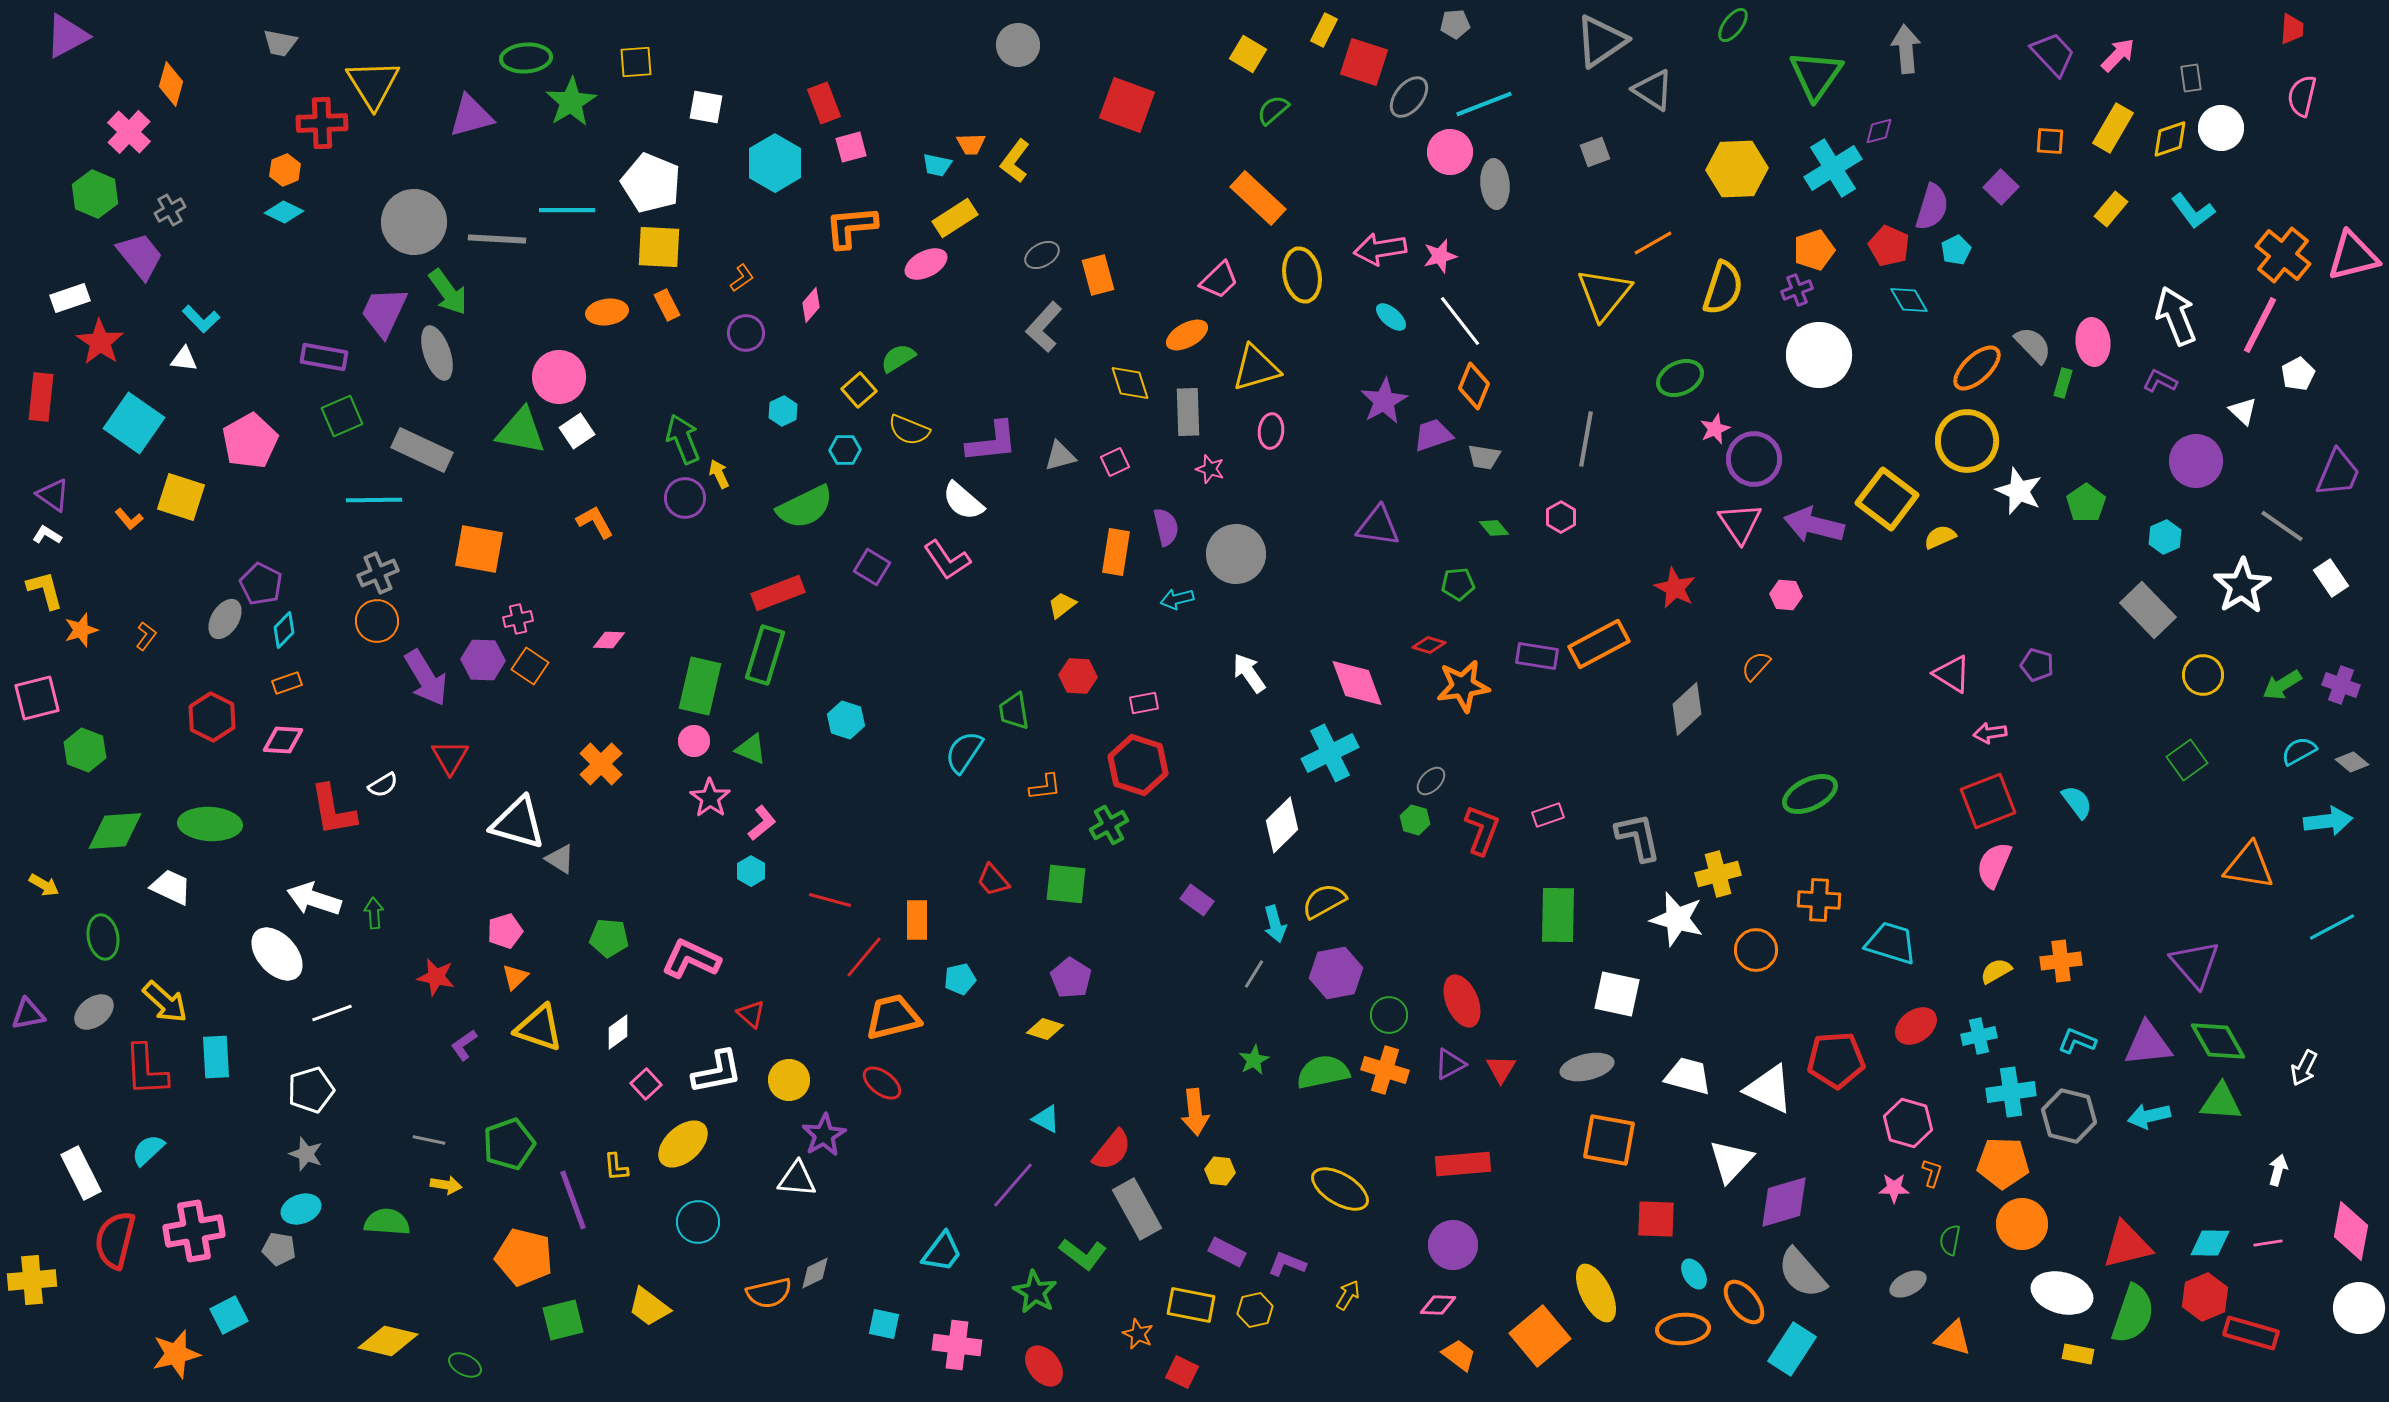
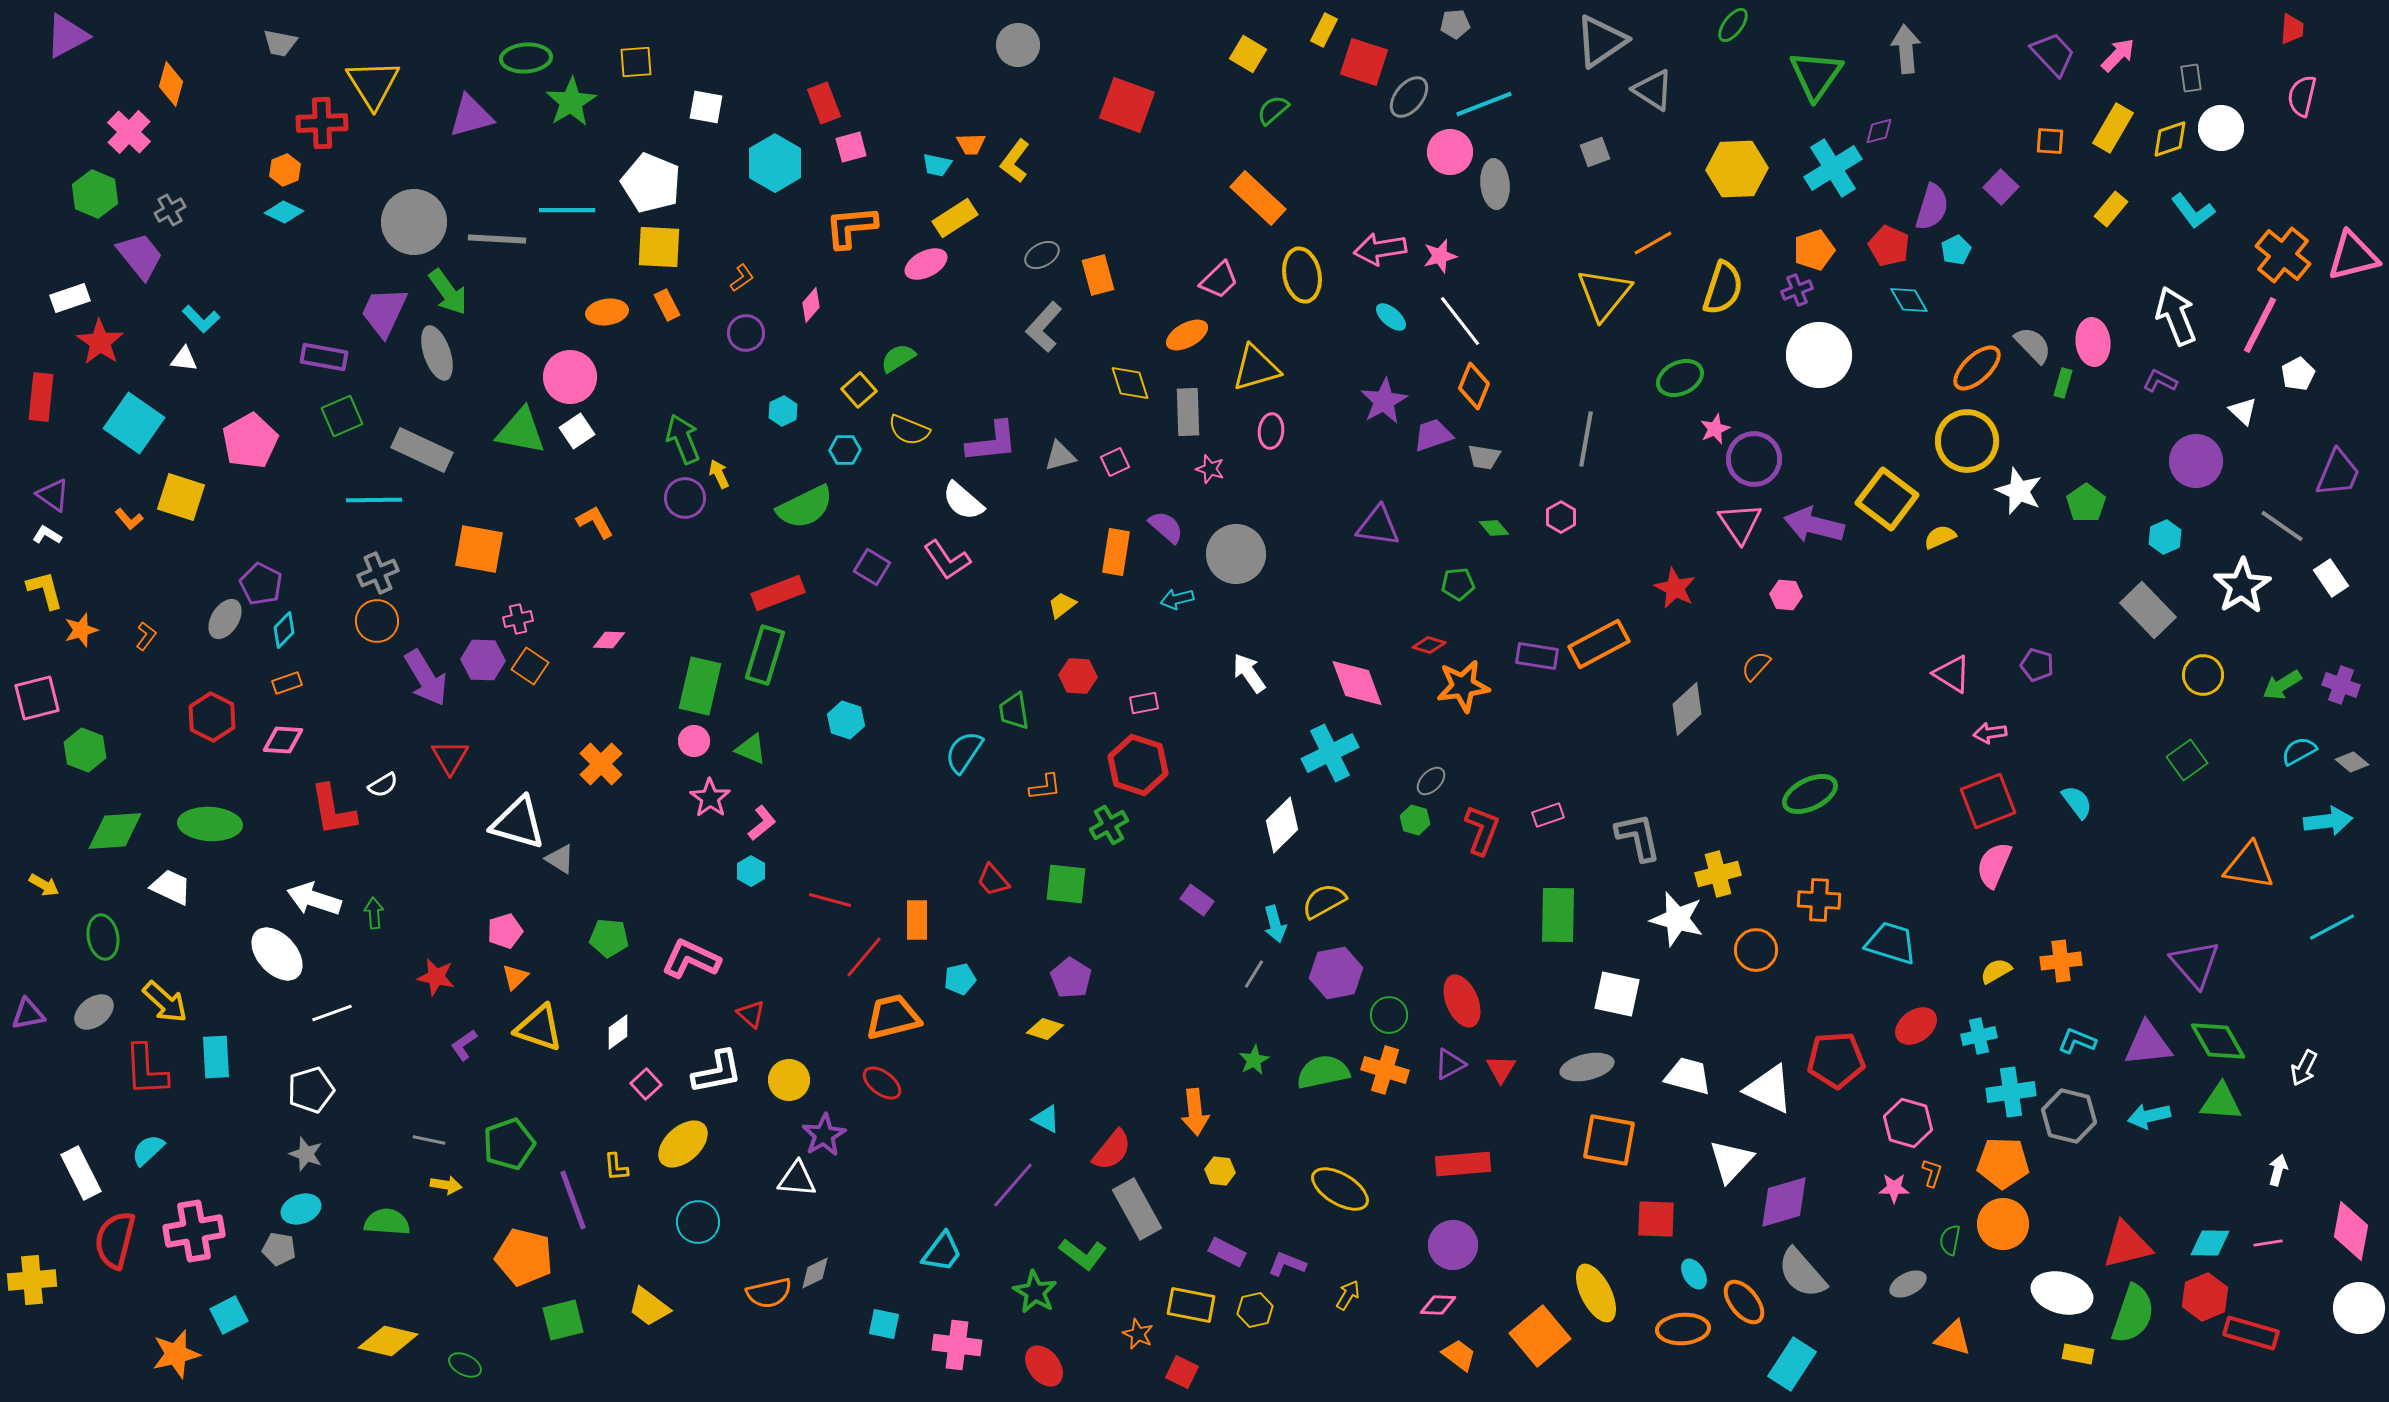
pink circle at (559, 377): moved 11 px right
purple semicircle at (1166, 527): rotated 36 degrees counterclockwise
orange circle at (2022, 1224): moved 19 px left
cyan rectangle at (1792, 1349): moved 15 px down
